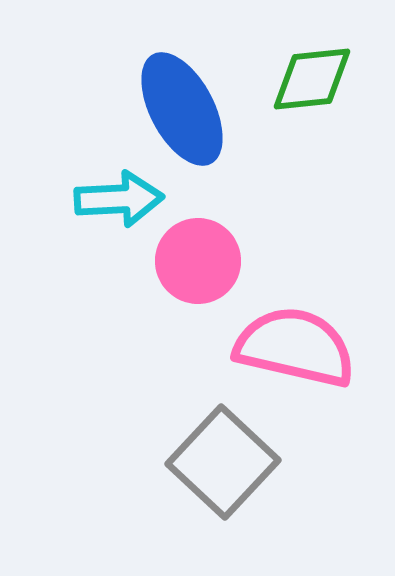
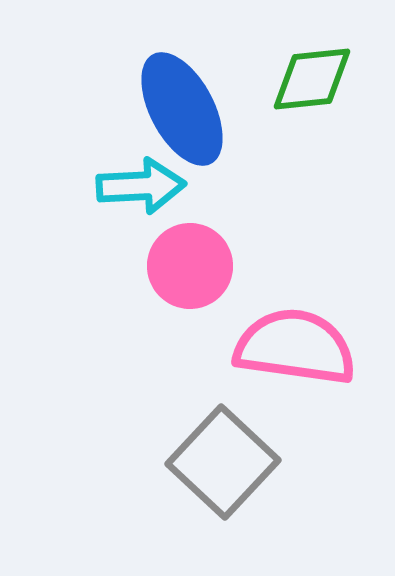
cyan arrow: moved 22 px right, 13 px up
pink circle: moved 8 px left, 5 px down
pink semicircle: rotated 5 degrees counterclockwise
